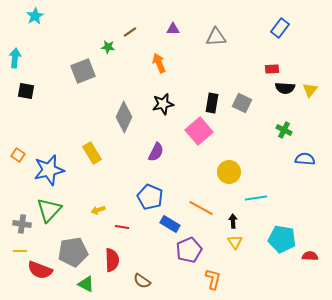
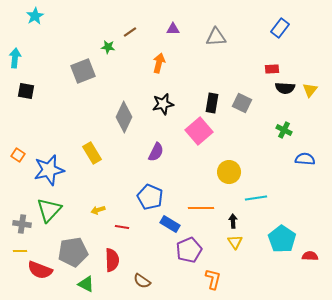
orange arrow at (159, 63): rotated 36 degrees clockwise
orange line at (201, 208): rotated 30 degrees counterclockwise
cyan pentagon at (282, 239): rotated 24 degrees clockwise
